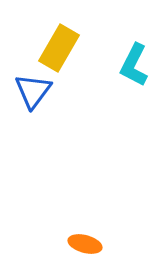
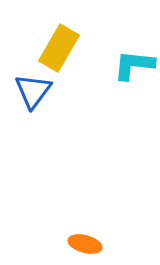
cyan L-shape: rotated 69 degrees clockwise
